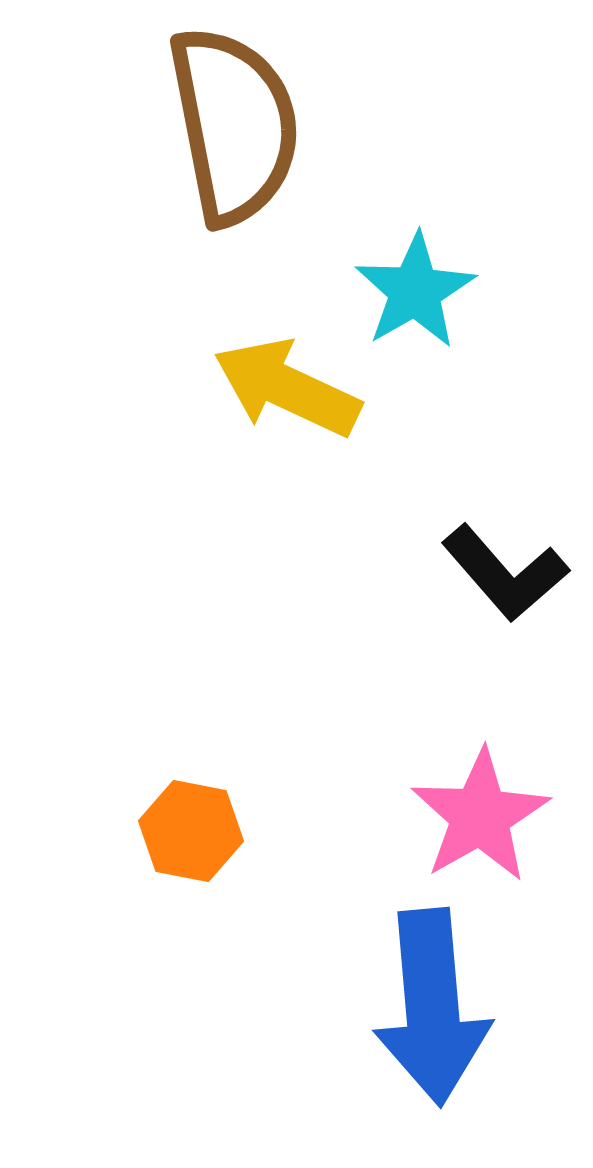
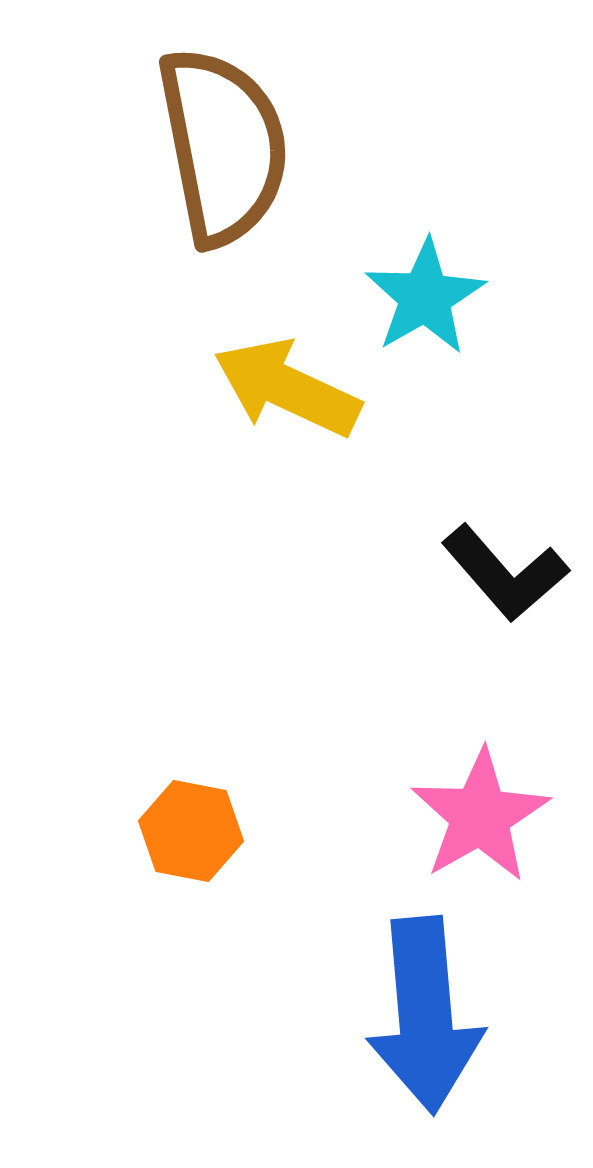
brown semicircle: moved 11 px left, 21 px down
cyan star: moved 10 px right, 6 px down
blue arrow: moved 7 px left, 8 px down
